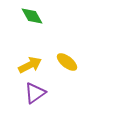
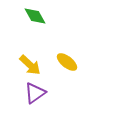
green diamond: moved 3 px right
yellow arrow: rotated 70 degrees clockwise
